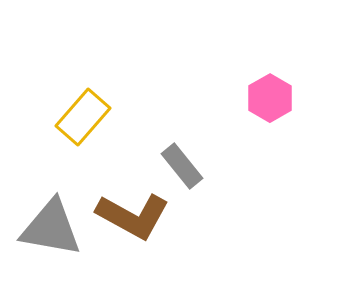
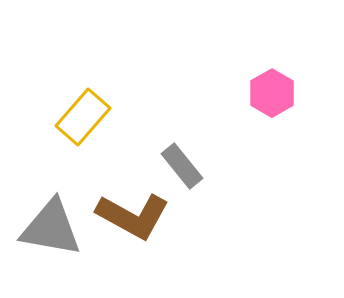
pink hexagon: moved 2 px right, 5 px up
